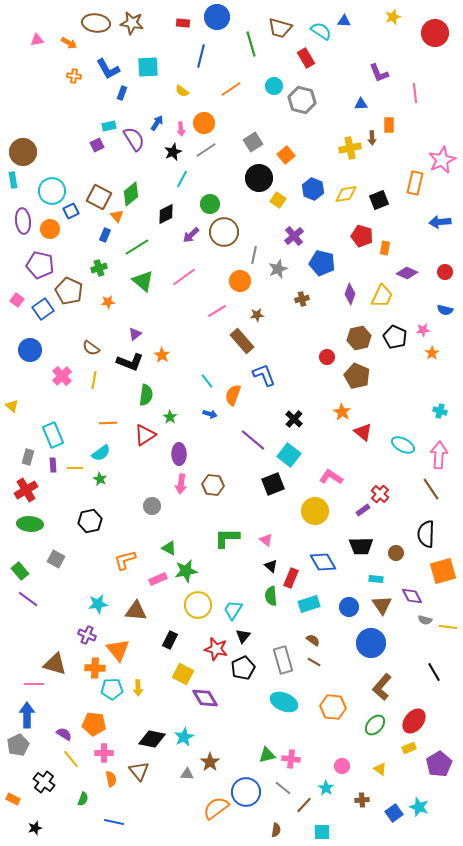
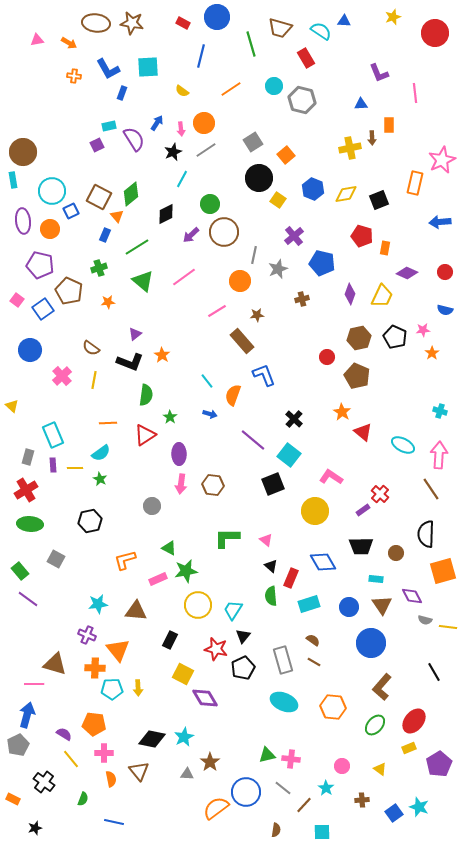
red rectangle at (183, 23): rotated 24 degrees clockwise
blue arrow at (27, 715): rotated 15 degrees clockwise
